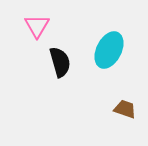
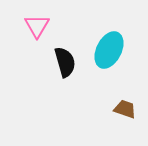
black semicircle: moved 5 px right
